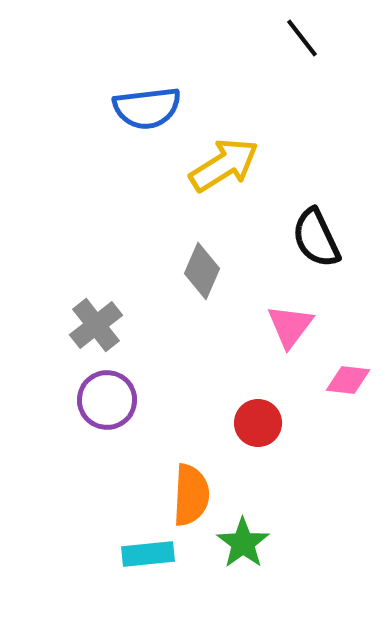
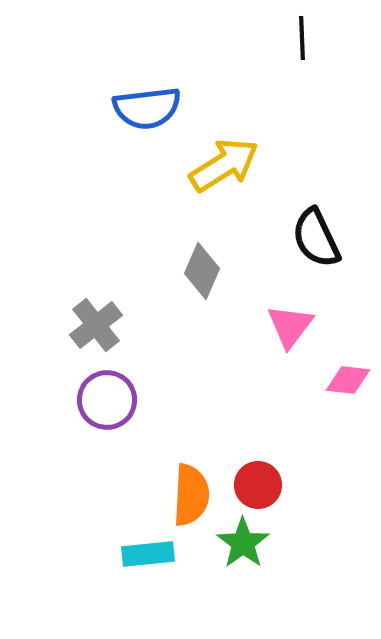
black line: rotated 36 degrees clockwise
red circle: moved 62 px down
